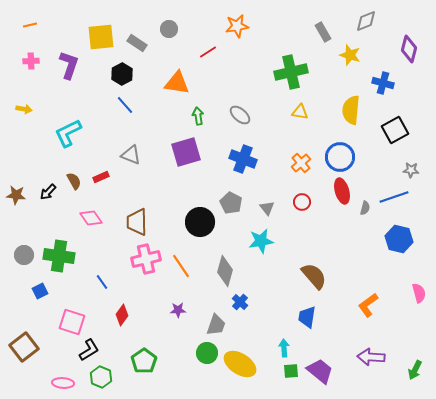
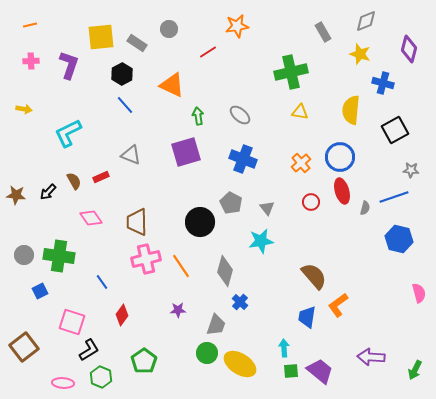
yellow star at (350, 55): moved 10 px right, 1 px up
orange triangle at (177, 83): moved 5 px left, 2 px down; rotated 16 degrees clockwise
red circle at (302, 202): moved 9 px right
orange L-shape at (368, 305): moved 30 px left
